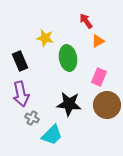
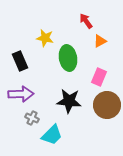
orange triangle: moved 2 px right
purple arrow: rotated 80 degrees counterclockwise
black star: moved 3 px up
